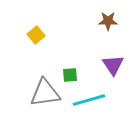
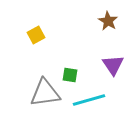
brown star: rotated 30 degrees clockwise
yellow square: rotated 12 degrees clockwise
green square: rotated 14 degrees clockwise
